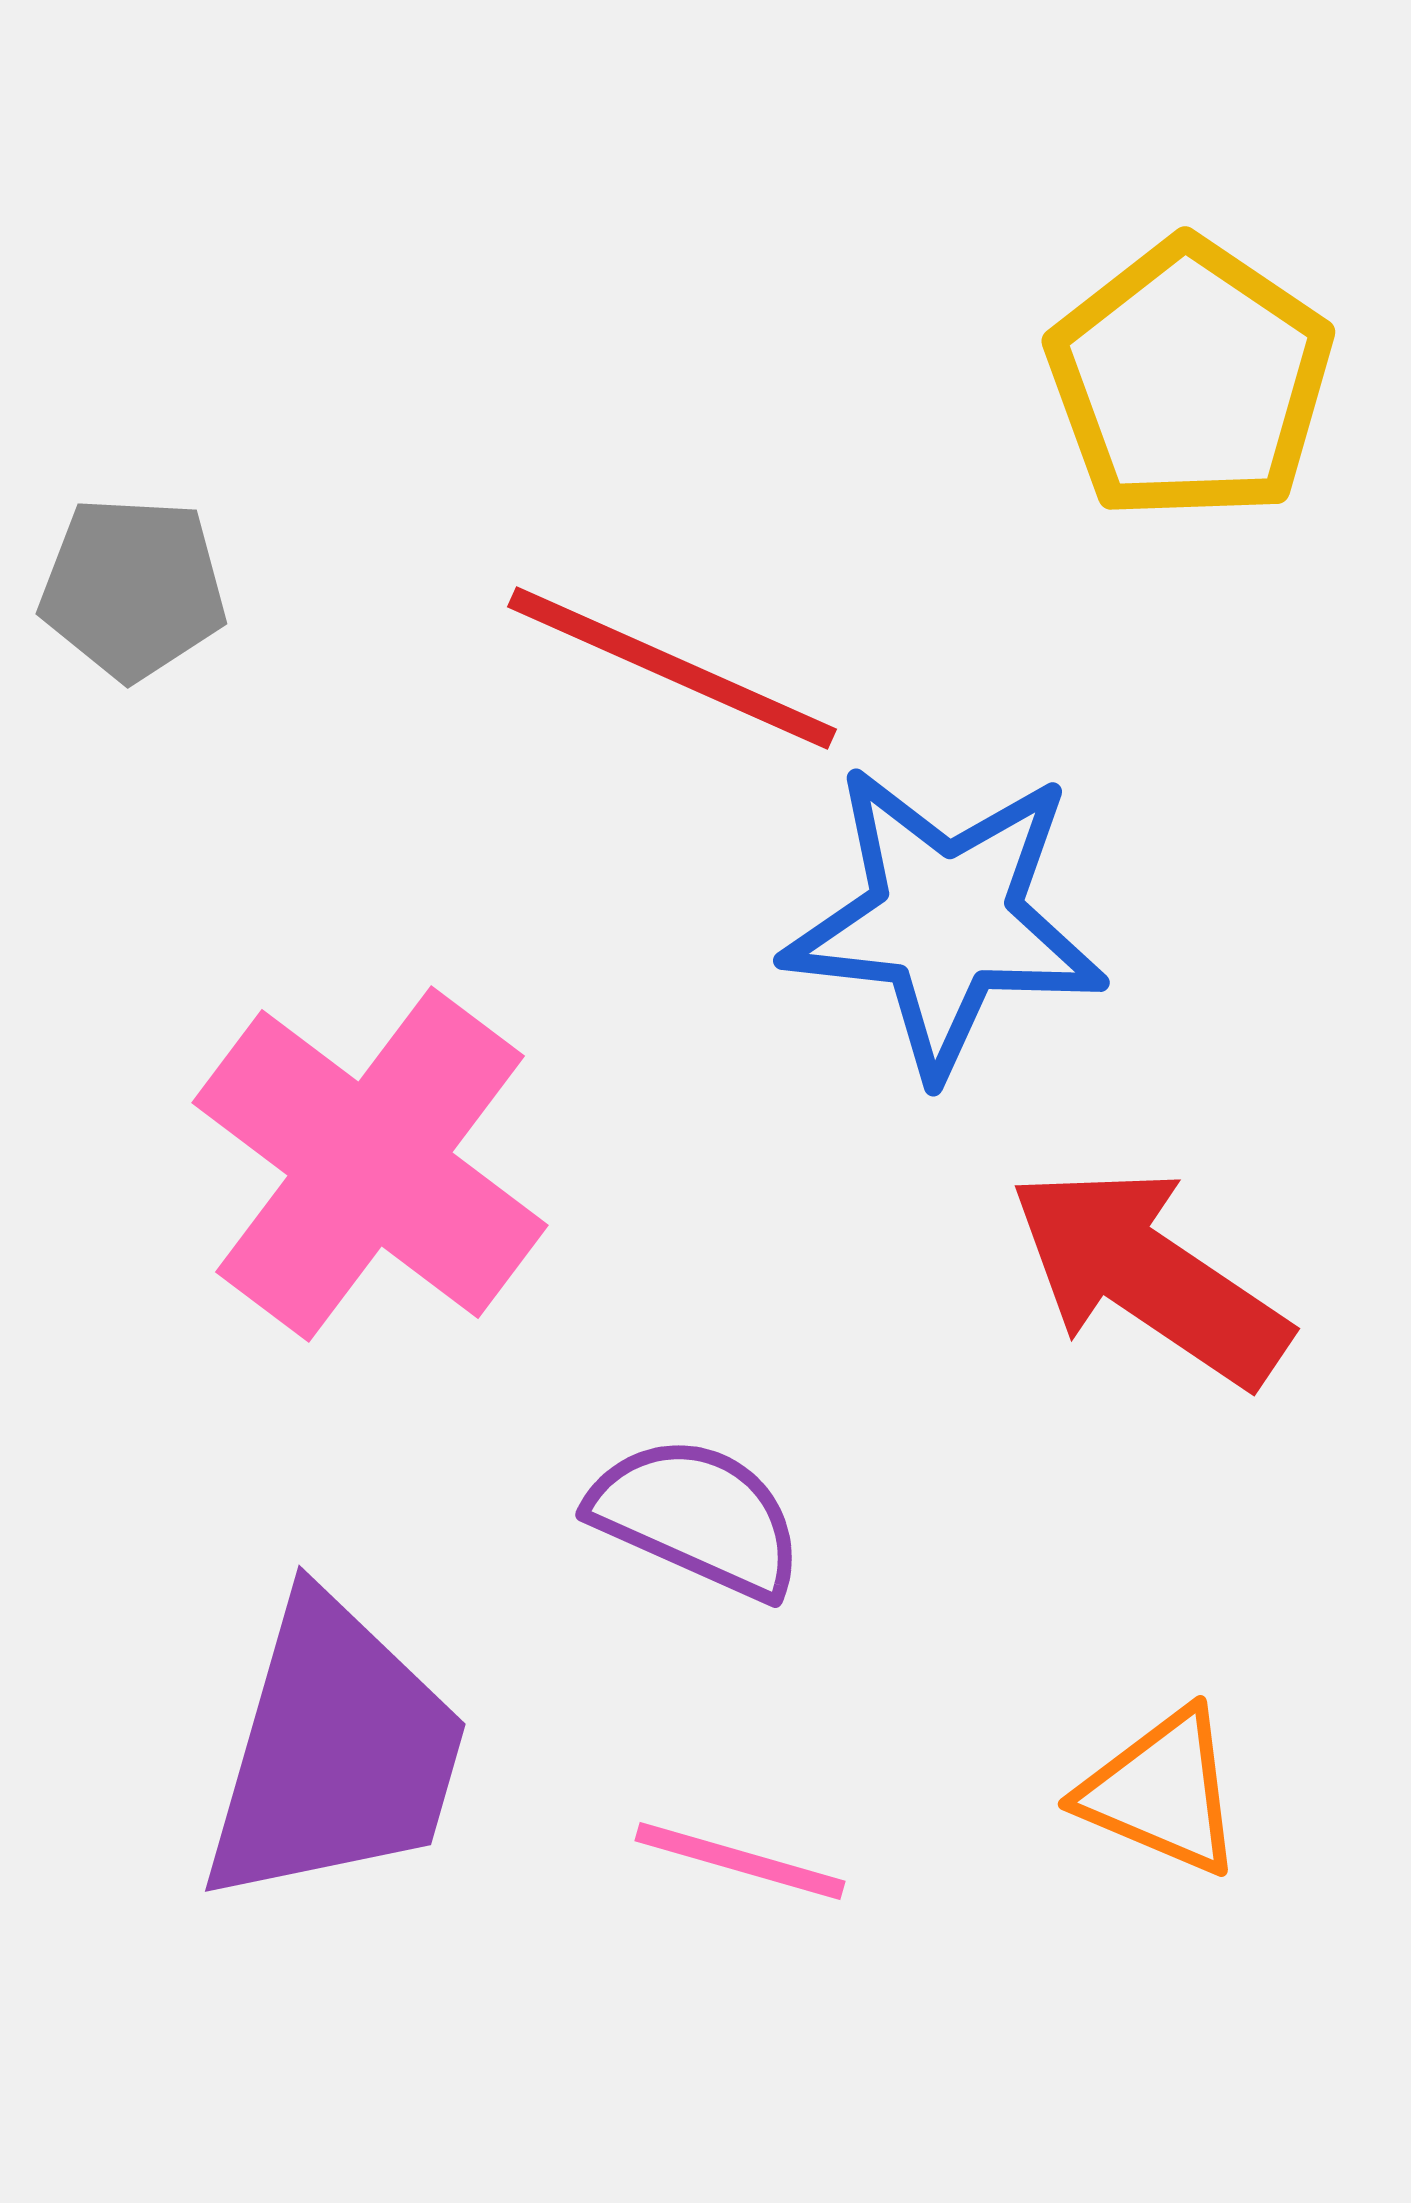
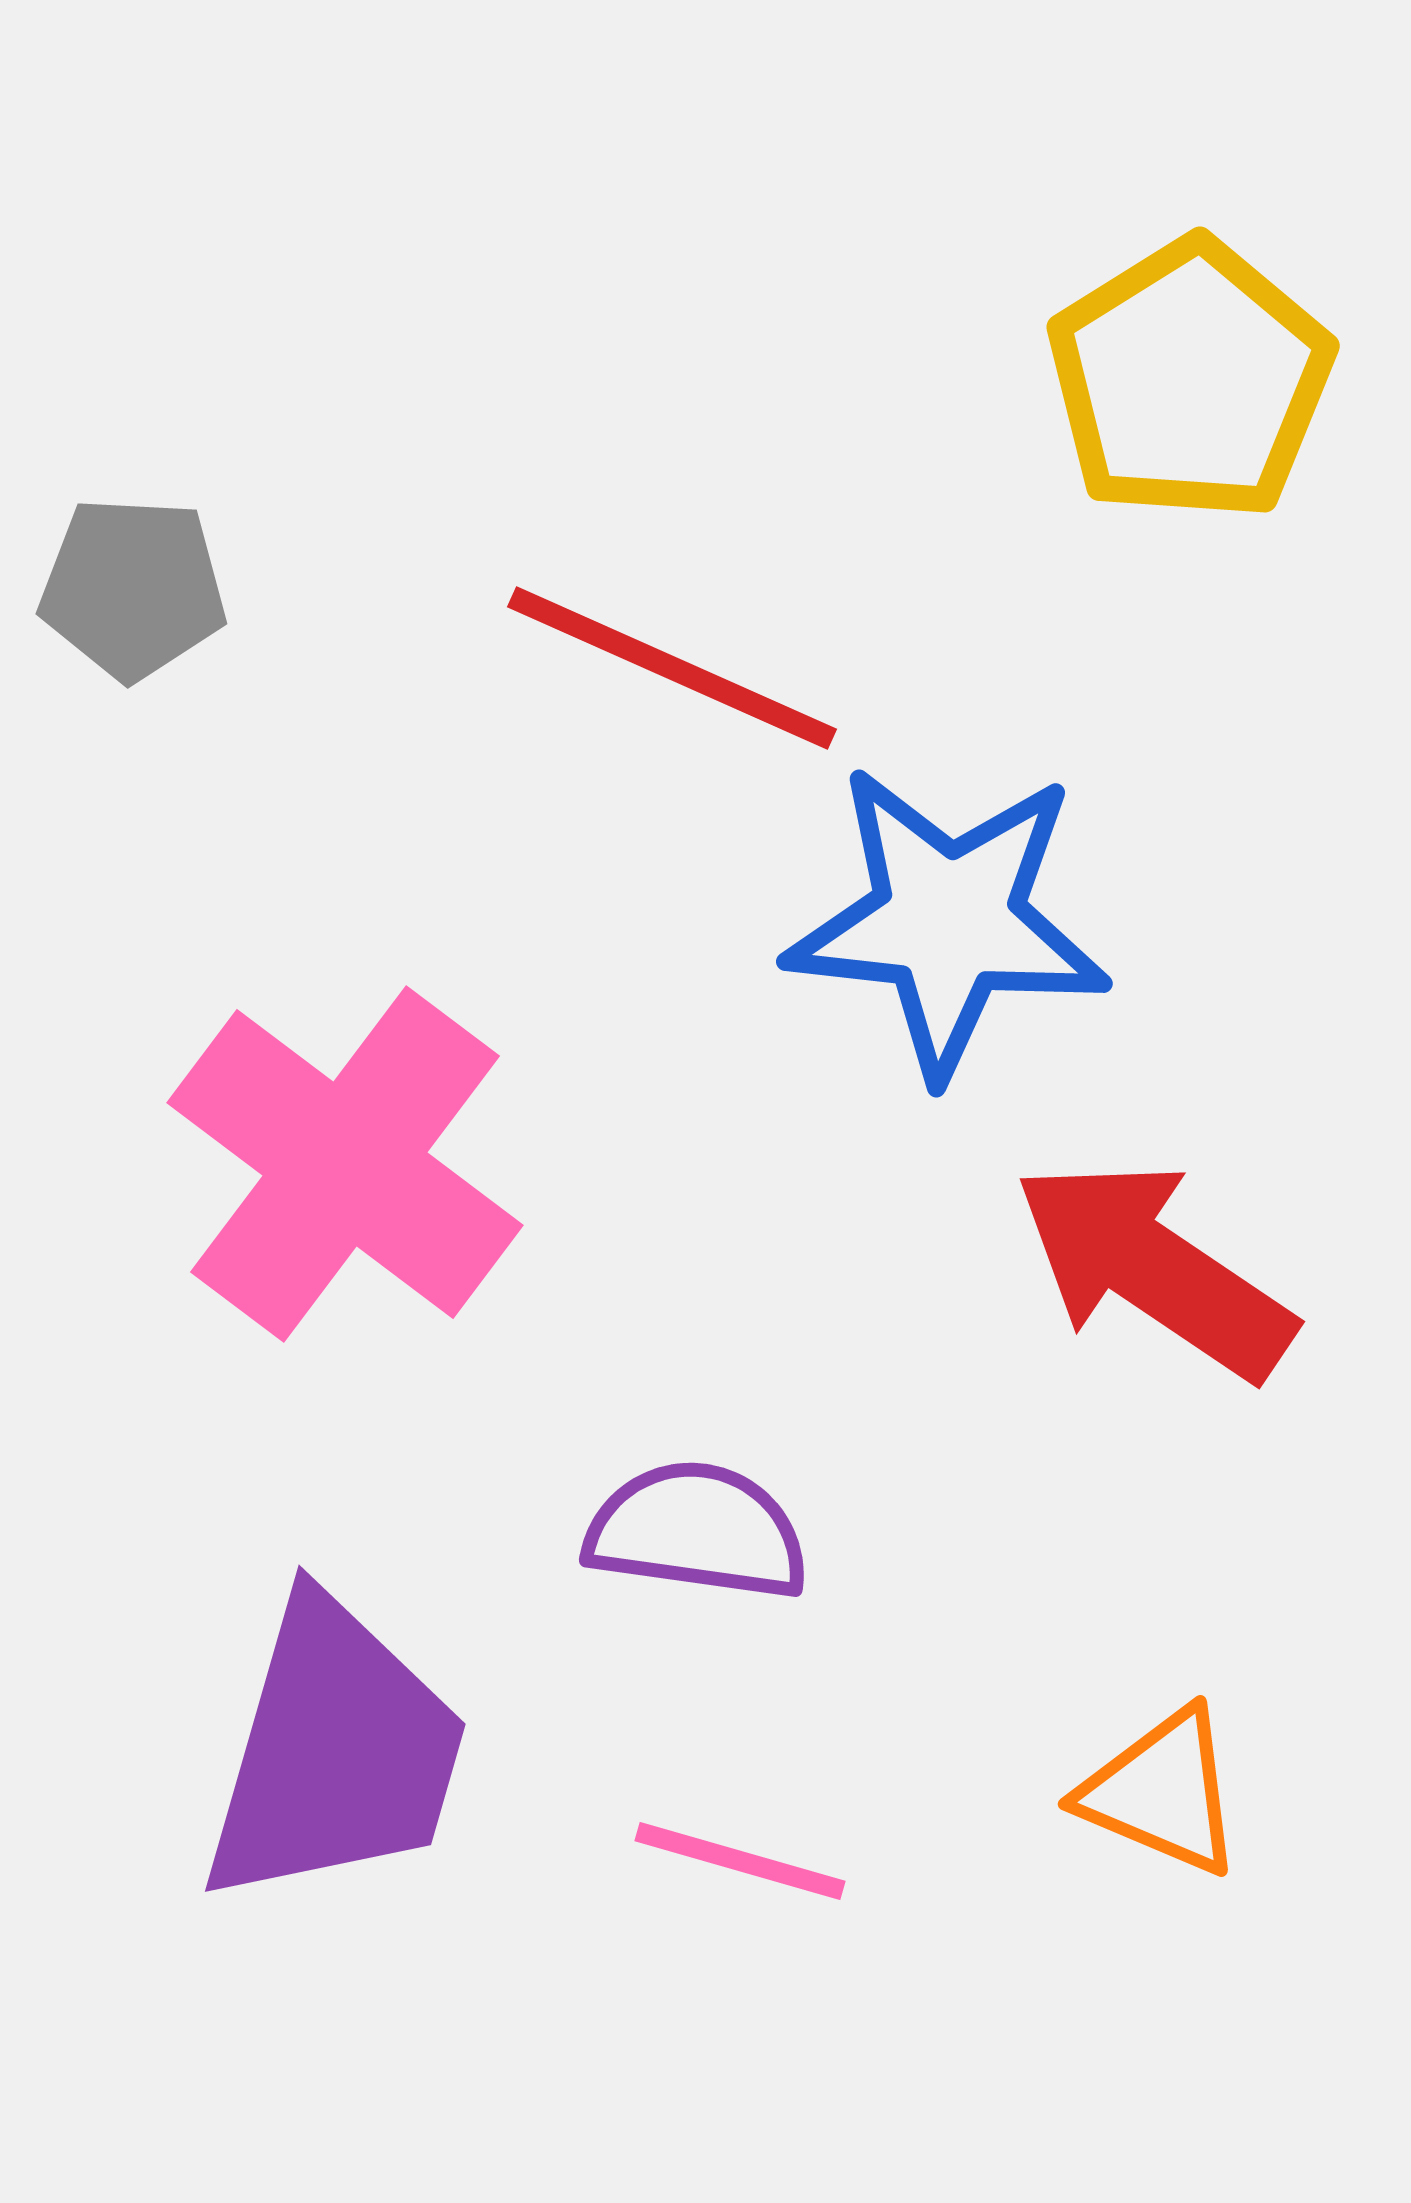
yellow pentagon: rotated 6 degrees clockwise
blue star: moved 3 px right, 1 px down
pink cross: moved 25 px left
red arrow: moved 5 px right, 7 px up
purple semicircle: moved 14 px down; rotated 16 degrees counterclockwise
